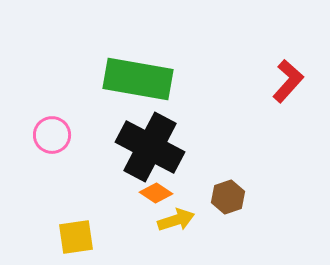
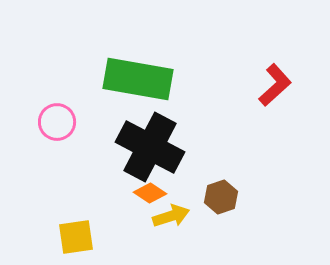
red L-shape: moved 13 px left, 4 px down; rotated 6 degrees clockwise
pink circle: moved 5 px right, 13 px up
orange diamond: moved 6 px left
brown hexagon: moved 7 px left
yellow arrow: moved 5 px left, 4 px up
